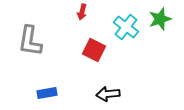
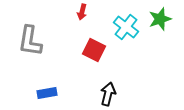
black arrow: rotated 110 degrees clockwise
